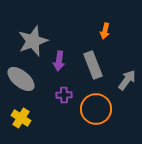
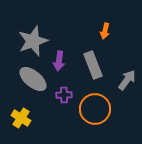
gray ellipse: moved 12 px right
orange circle: moved 1 px left
